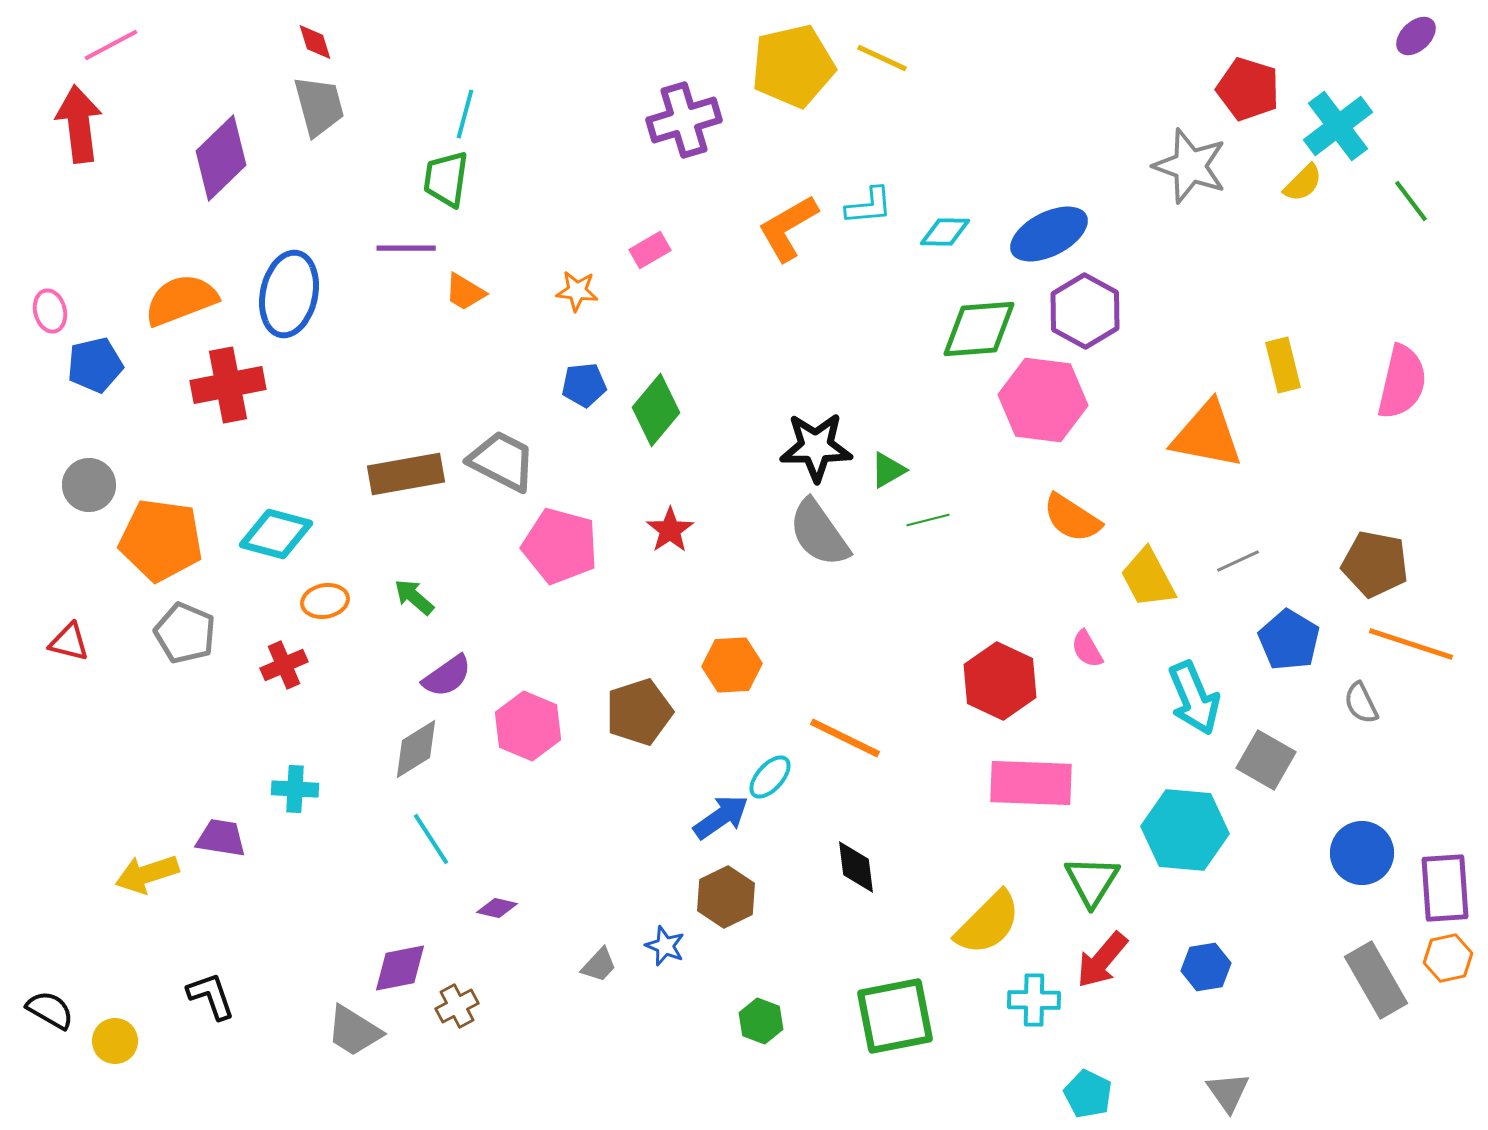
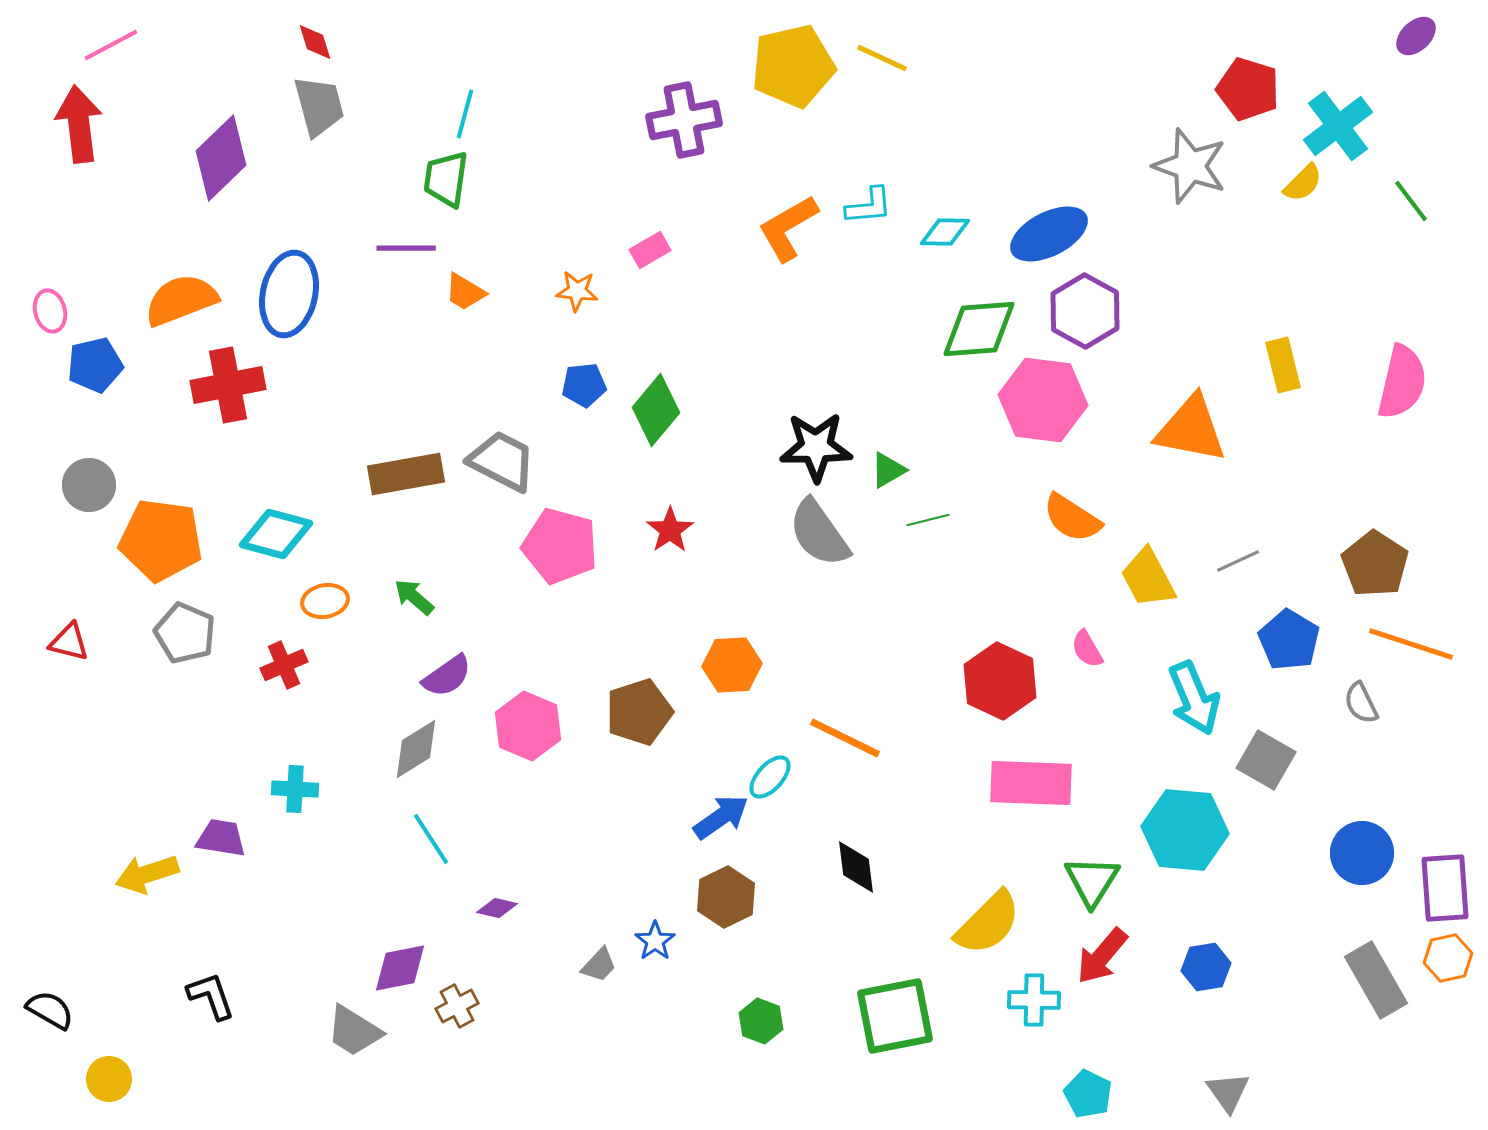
purple cross at (684, 120): rotated 6 degrees clockwise
orange triangle at (1207, 435): moved 16 px left, 6 px up
brown pentagon at (1375, 564): rotated 22 degrees clockwise
blue star at (665, 946): moved 10 px left, 5 px up; rotated 15 degrees clockwise
red arrow at (1102, 960): moved 4 px up
yellow circle at (115, 1041): moved 6 px left, 38 px down
